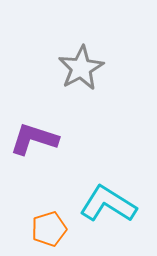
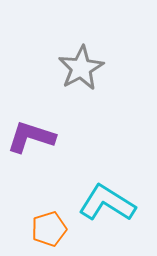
purple L-shape: moved 3 px left, 2 px up
cyan L-shape: moved 1 px left, 1 px up
